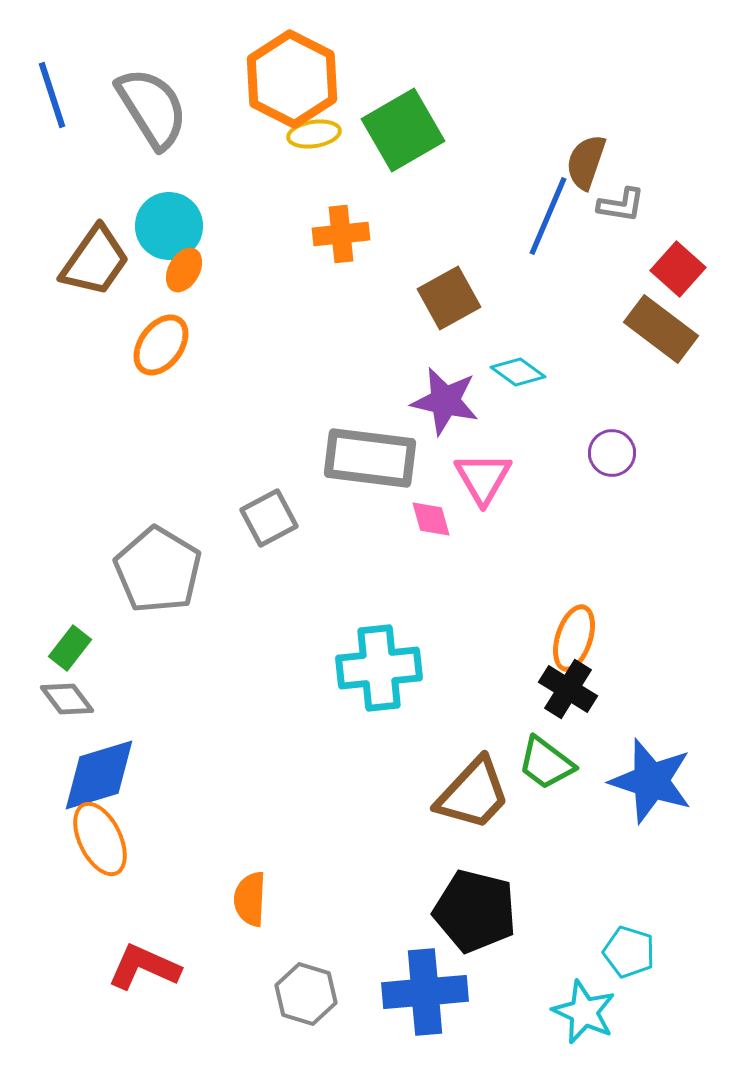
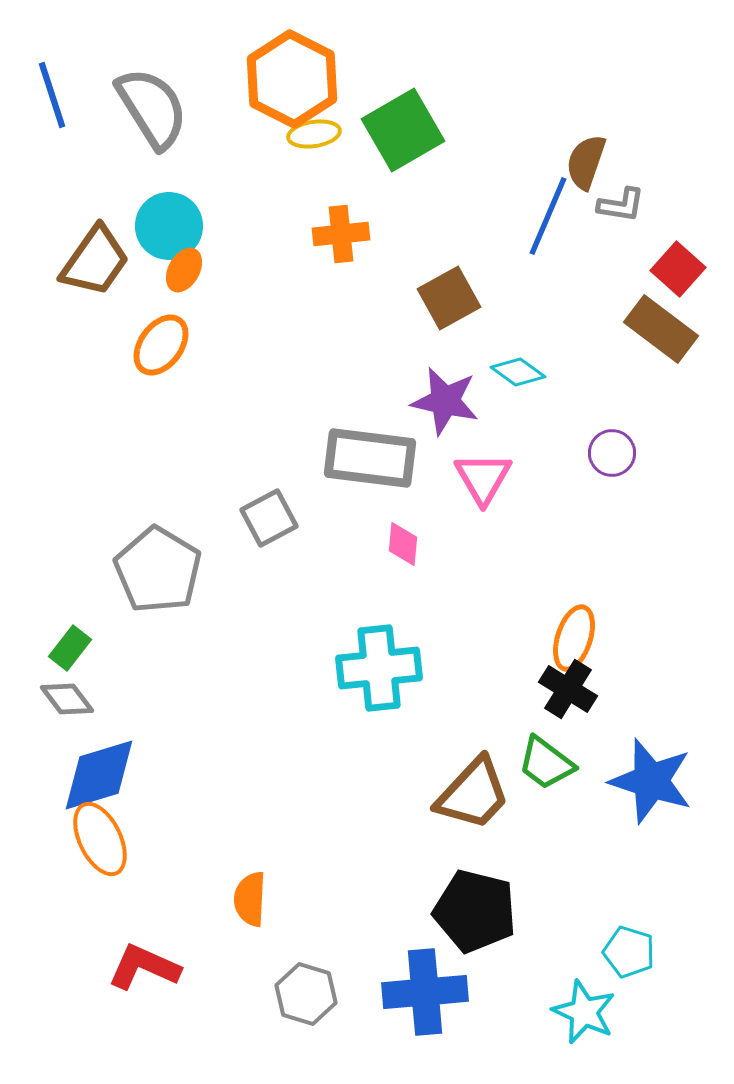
pink diamond at (431, 519): moved 28 px left, 25 px down; rotated 21 degrees clockwise
